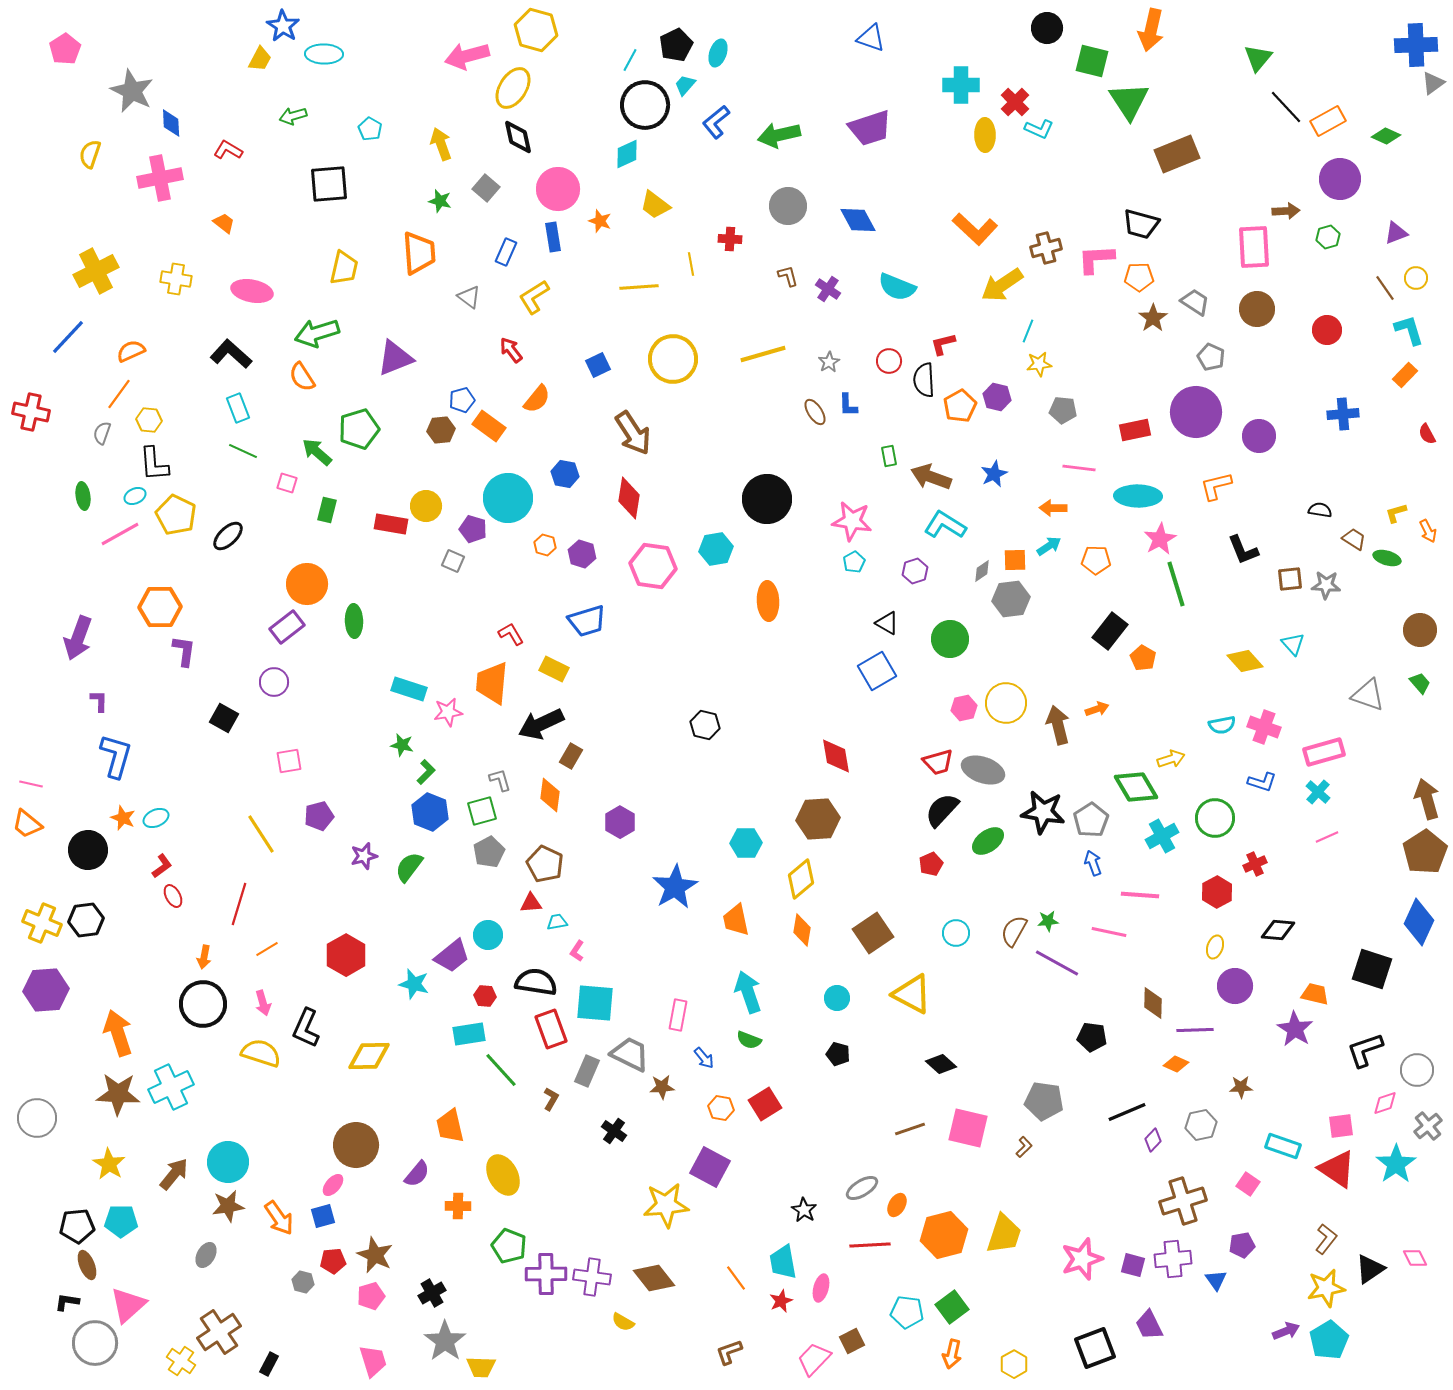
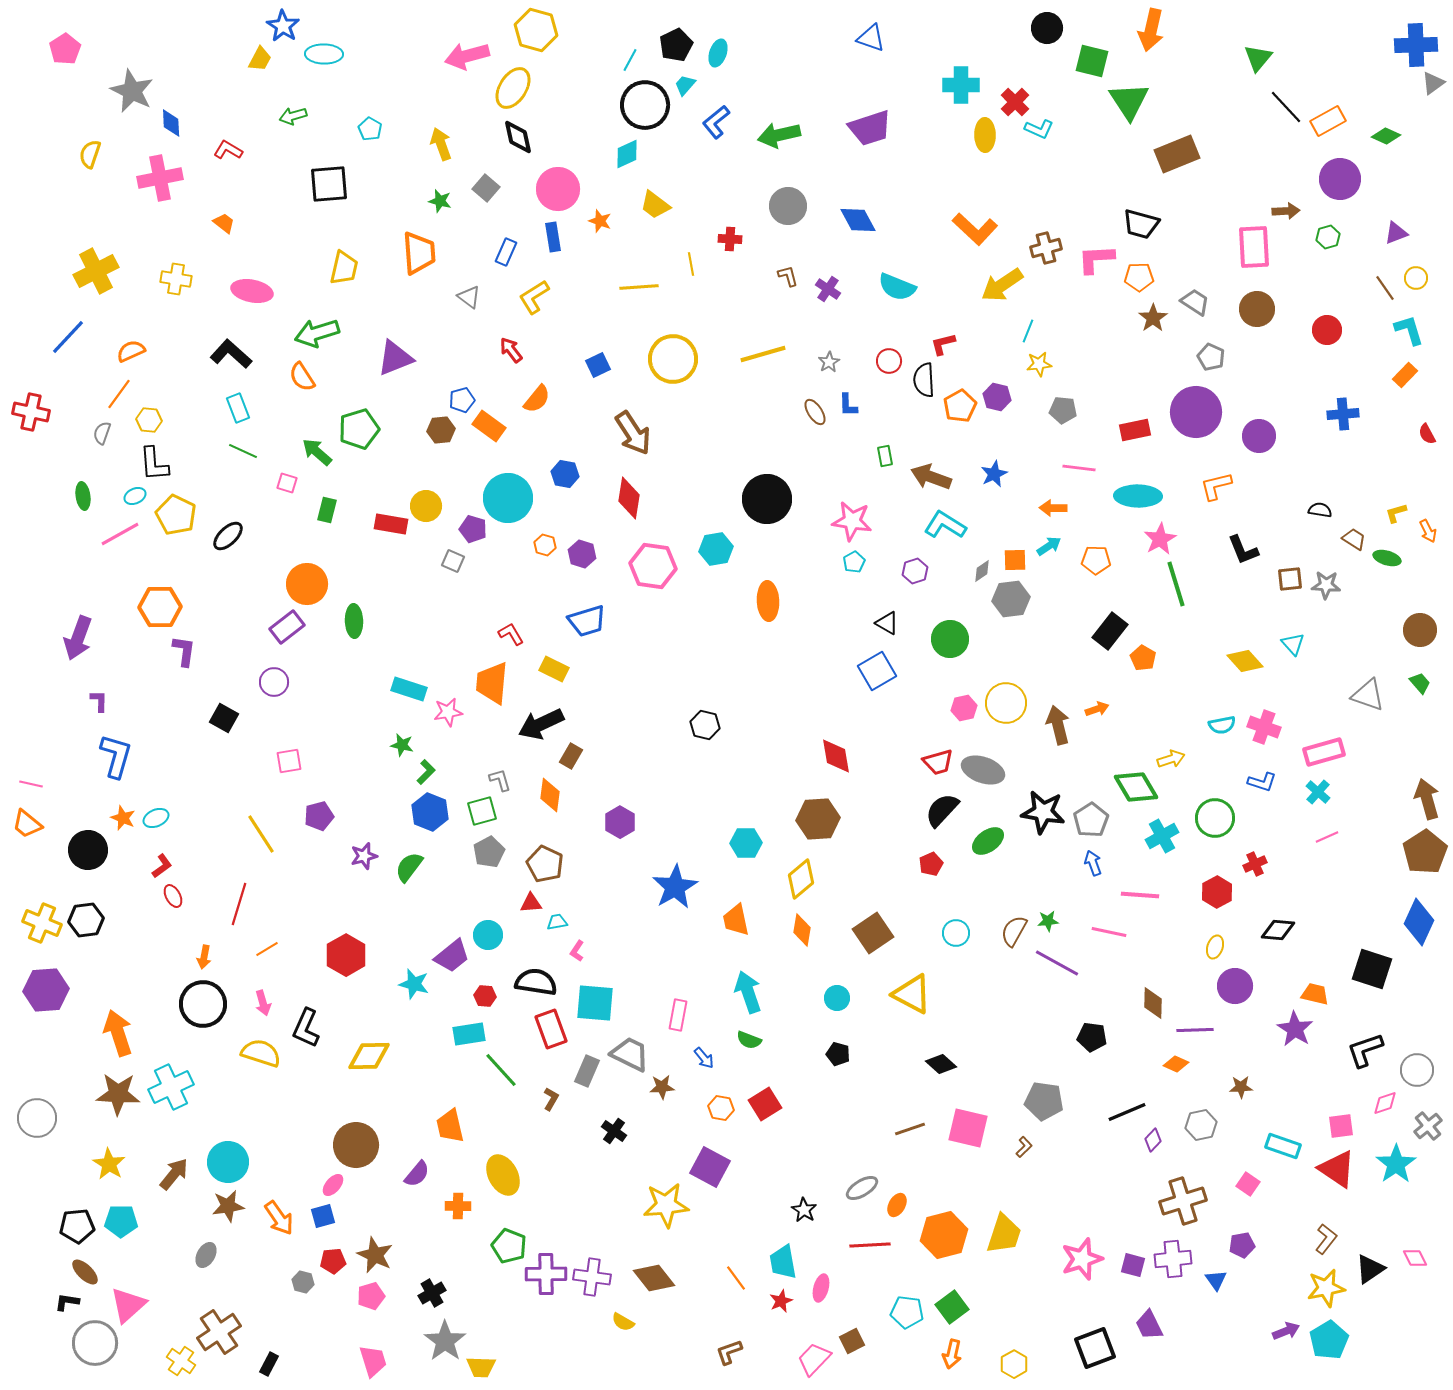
green rectangle at (889, 456): moved 4 px left
brown ellipse at (87, 1265): moved 2 px left, 7 px down; rotated 24 degrees counterclockwise
